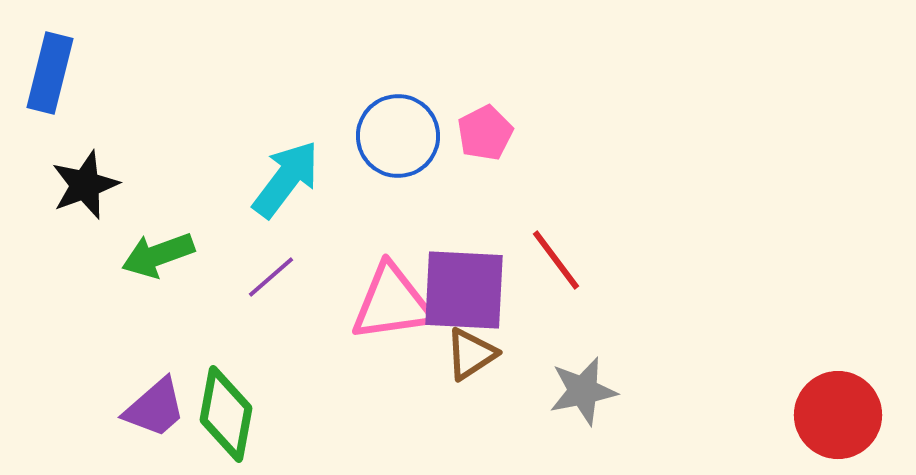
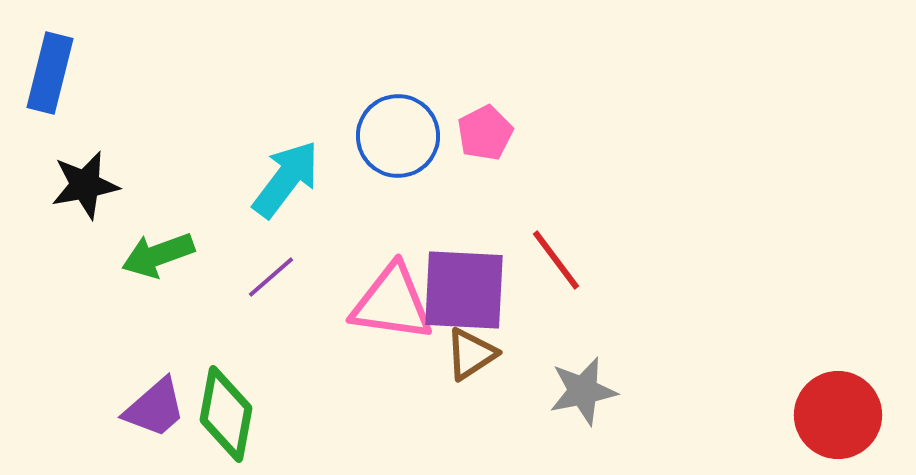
black star: rotated 10 degrees clockwise
pink triangle: rotated 16 degrees clockwise
